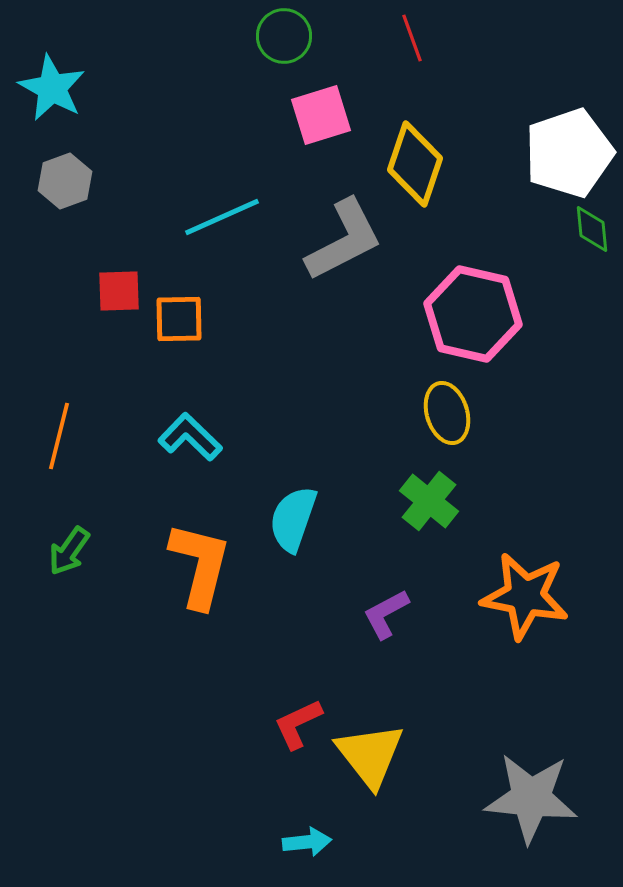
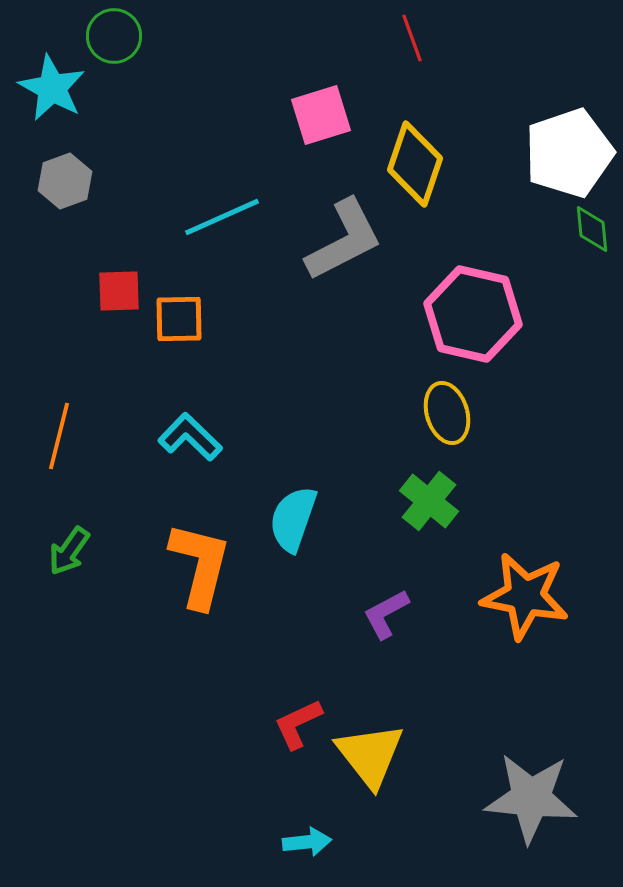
green circle: moved 170 px left
